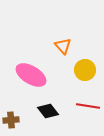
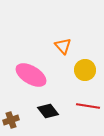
brown cross: rotated 14 degrees counterclockwise
